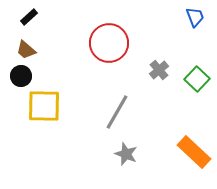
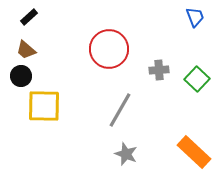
red circle: moved 6 px down
gray cross: rotated 36 degrees clockwise
gray line: moved 3 px right, 2 px up
